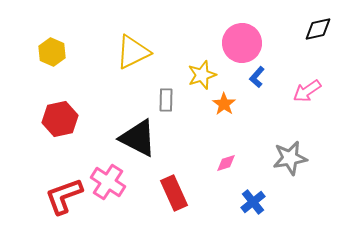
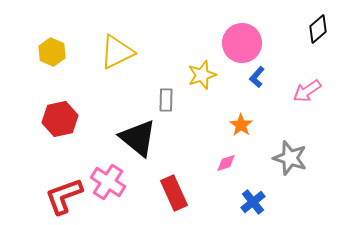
black diamond: rotated 28 degrees counterclockwise
yellow triangle: moved 16 px left
orange star: moved 17 px right, 21 px down
black triangle: rotated 12 degrees clockwise
gray star: rotated 28 degrees clockwise
